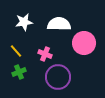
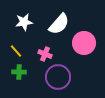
white semicircle: rotated 130 degrees clockwise
green cross: rotated 24 degrees clockwise
